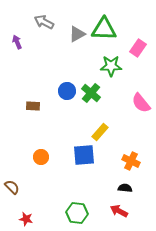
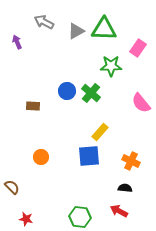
gray triangle: moved 1 px left, 3 px up
blue square: moved 5 px right, 1 px down
green hexagon: moved 3 px right, 4 px down
